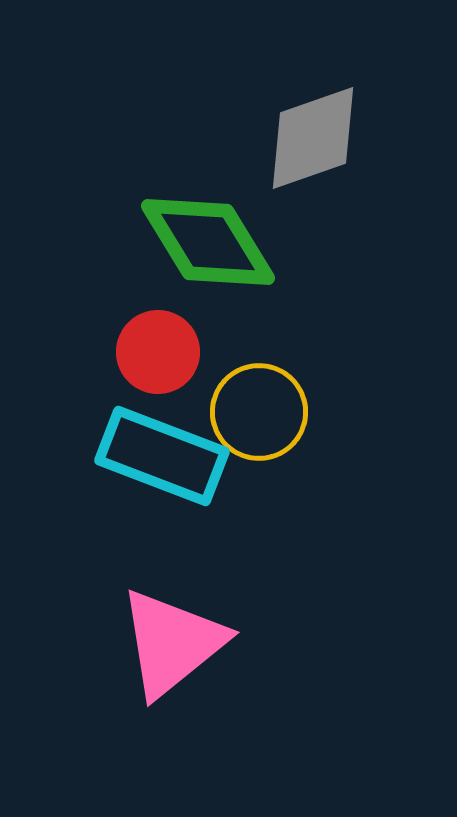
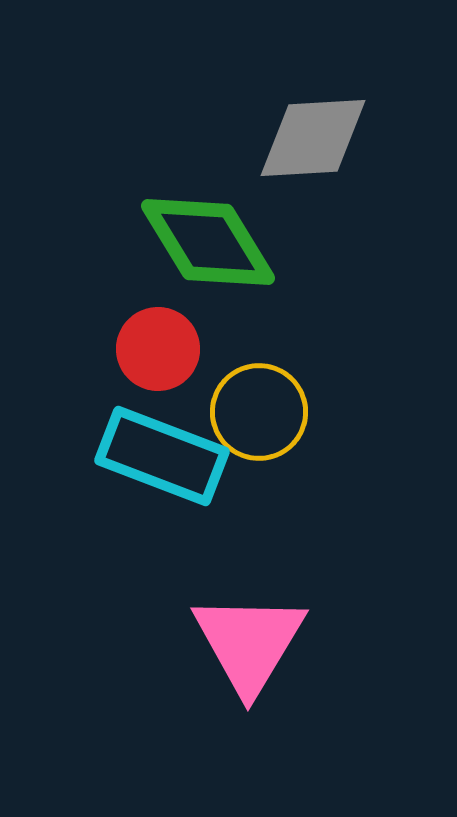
gray diamond: rotated 16 degrees clockwise
red circle: moved 3 px up
pink triangle: moved 77 px right; rotated 20 degrees counterclockwise
